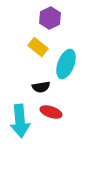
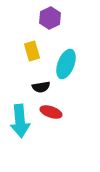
yellow rectangle: moved 6 px left, 4 px down; rotated 36 degrees clockwise
